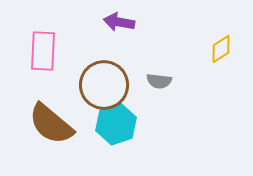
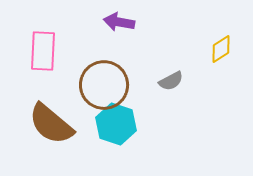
gray semicircle: moved 12 px right; rotated 35 degrees counterclockwise
cyan hexagon: rotated 24 degrees counterclockwise
